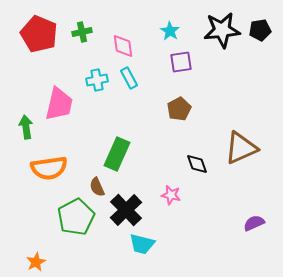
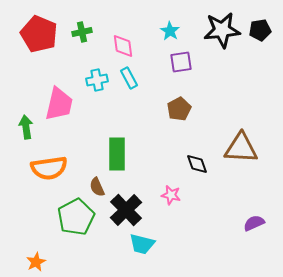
brown triangle: rotated 27 degrees clockwise
green rectangle: rotated 24 degrees counterclockwise
